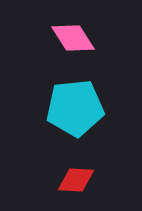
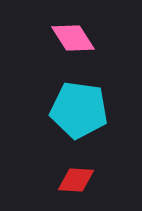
cyan pentagon: moved 4 px right, 2 px down; rotated 14 degrees clockwise
